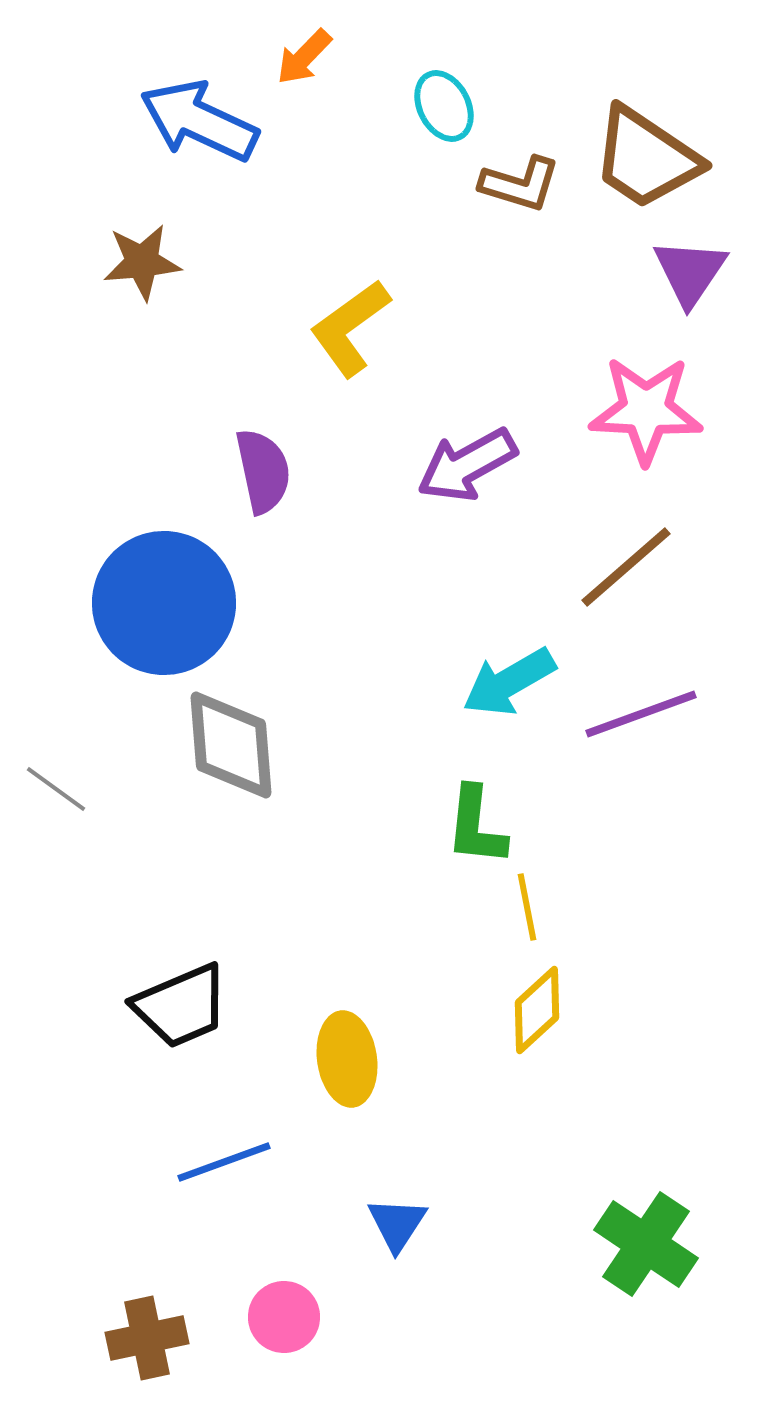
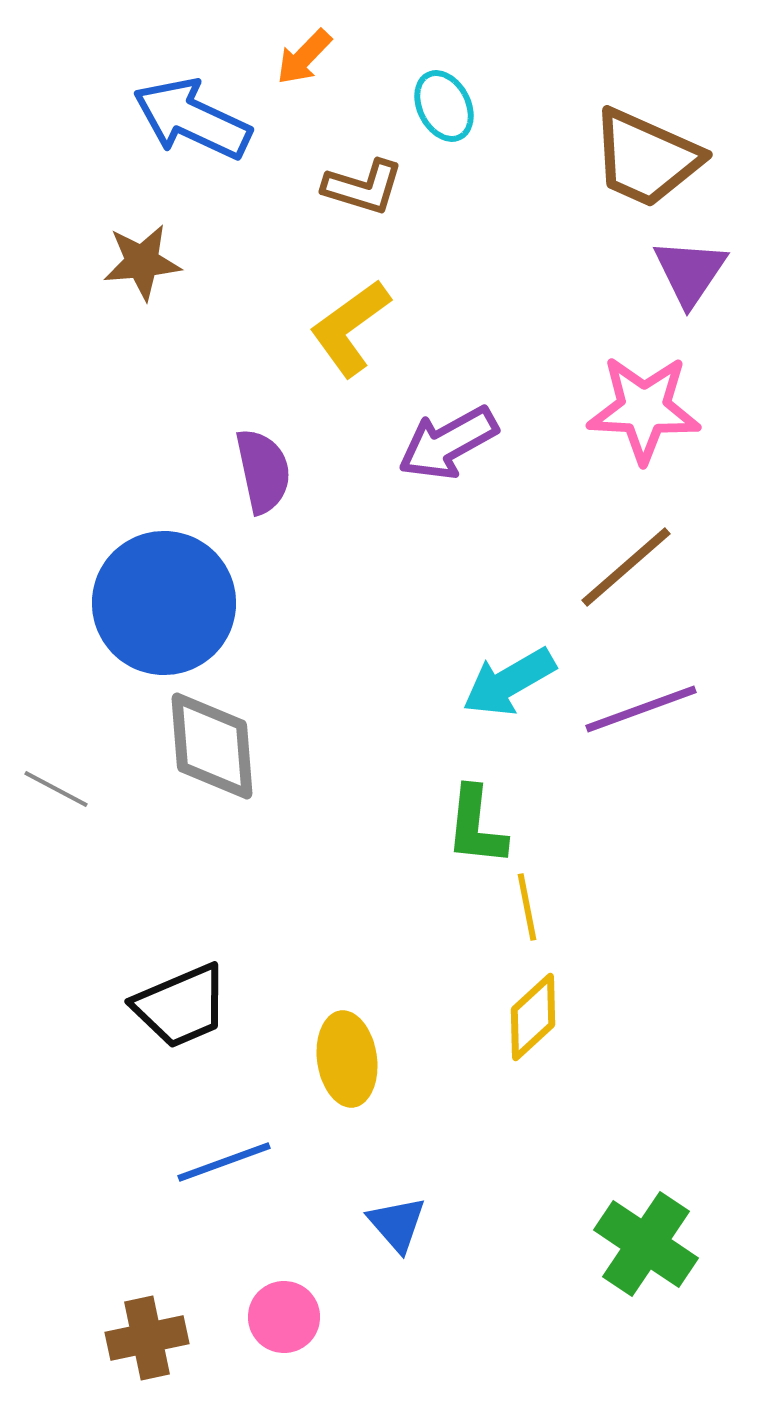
blue arrow: moved 7 px left, 2 px up
brown trapezoid: rotated 10 degrees counterclockwise
brown L-shape: moved 157 px left, 3 px down
pink star: moved 2 px left, 1 px up
purple arrow: moved 19 px left, 22 px up
purple line: moved 5 px up
gray diamond: moved 19 px left, 1 px down
gray line: rotated 8 degrees counterclockwise
yellow diamond: moved 4 px left, 7 px down
blue triangle: rotated 14 degrees counterclockwise
